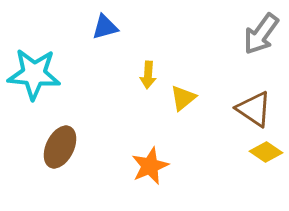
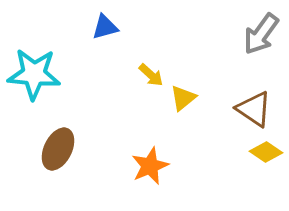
yellow arrow: moved 3 px right; rotated 52 degrees counterclockwise
brown ellipse: moved 2 px left, 2 px down
